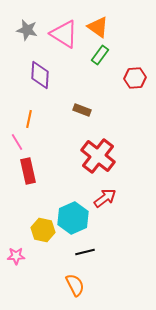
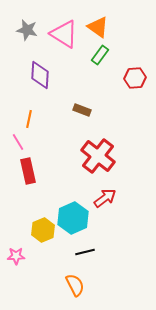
pink line: moved 1 px right
yellow hexagon: rotated 25 degrees clockwise
